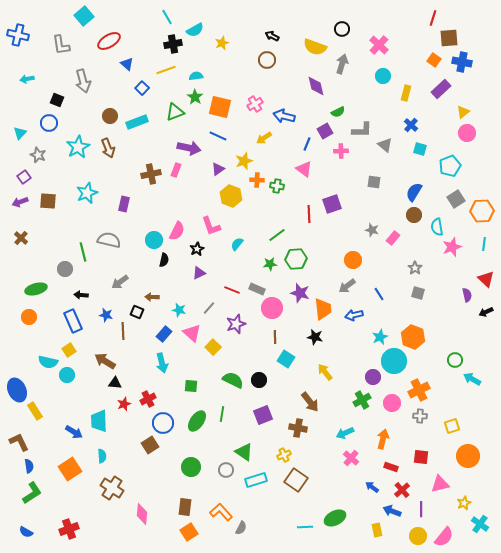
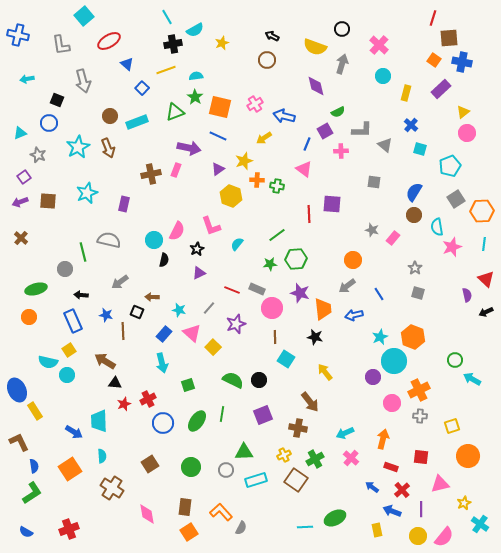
cyan triangle at (20, 133): rotated 24 degrees clockwise
purple square at (332, 204): rotated 24 degrees clockwise
green square at (191, 386): moved 3 px left, 1 px up; rotated 24 degrees counterclockwise
green cross at (362, 400): moved 47 px left, 59 px down
brown square at (150, 445): moved 19 px down
green triangle at (244, 452): rotated 36 degrees counterclockwise
blue semicircle at (29, 466): moved 5 px right
pink diamond at (142, 514): moved 5 px right; rotated 15 degrees counterclockwise
